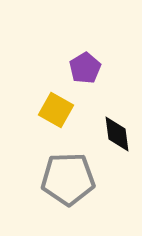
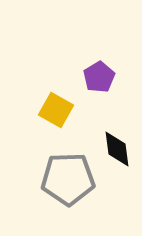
purple pentagon: moved 14 px right, 9 px down
black diamond: moved 15 px down
